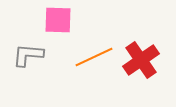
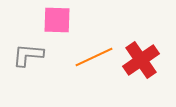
pink square: moved 1 px left
